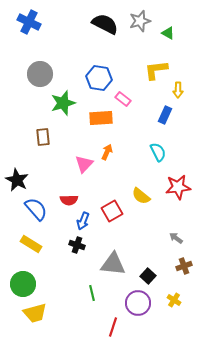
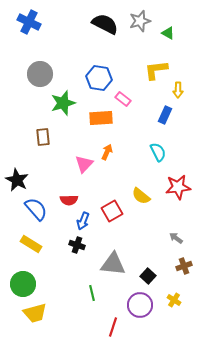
purple circle: moved 2 px right, 2 px down
